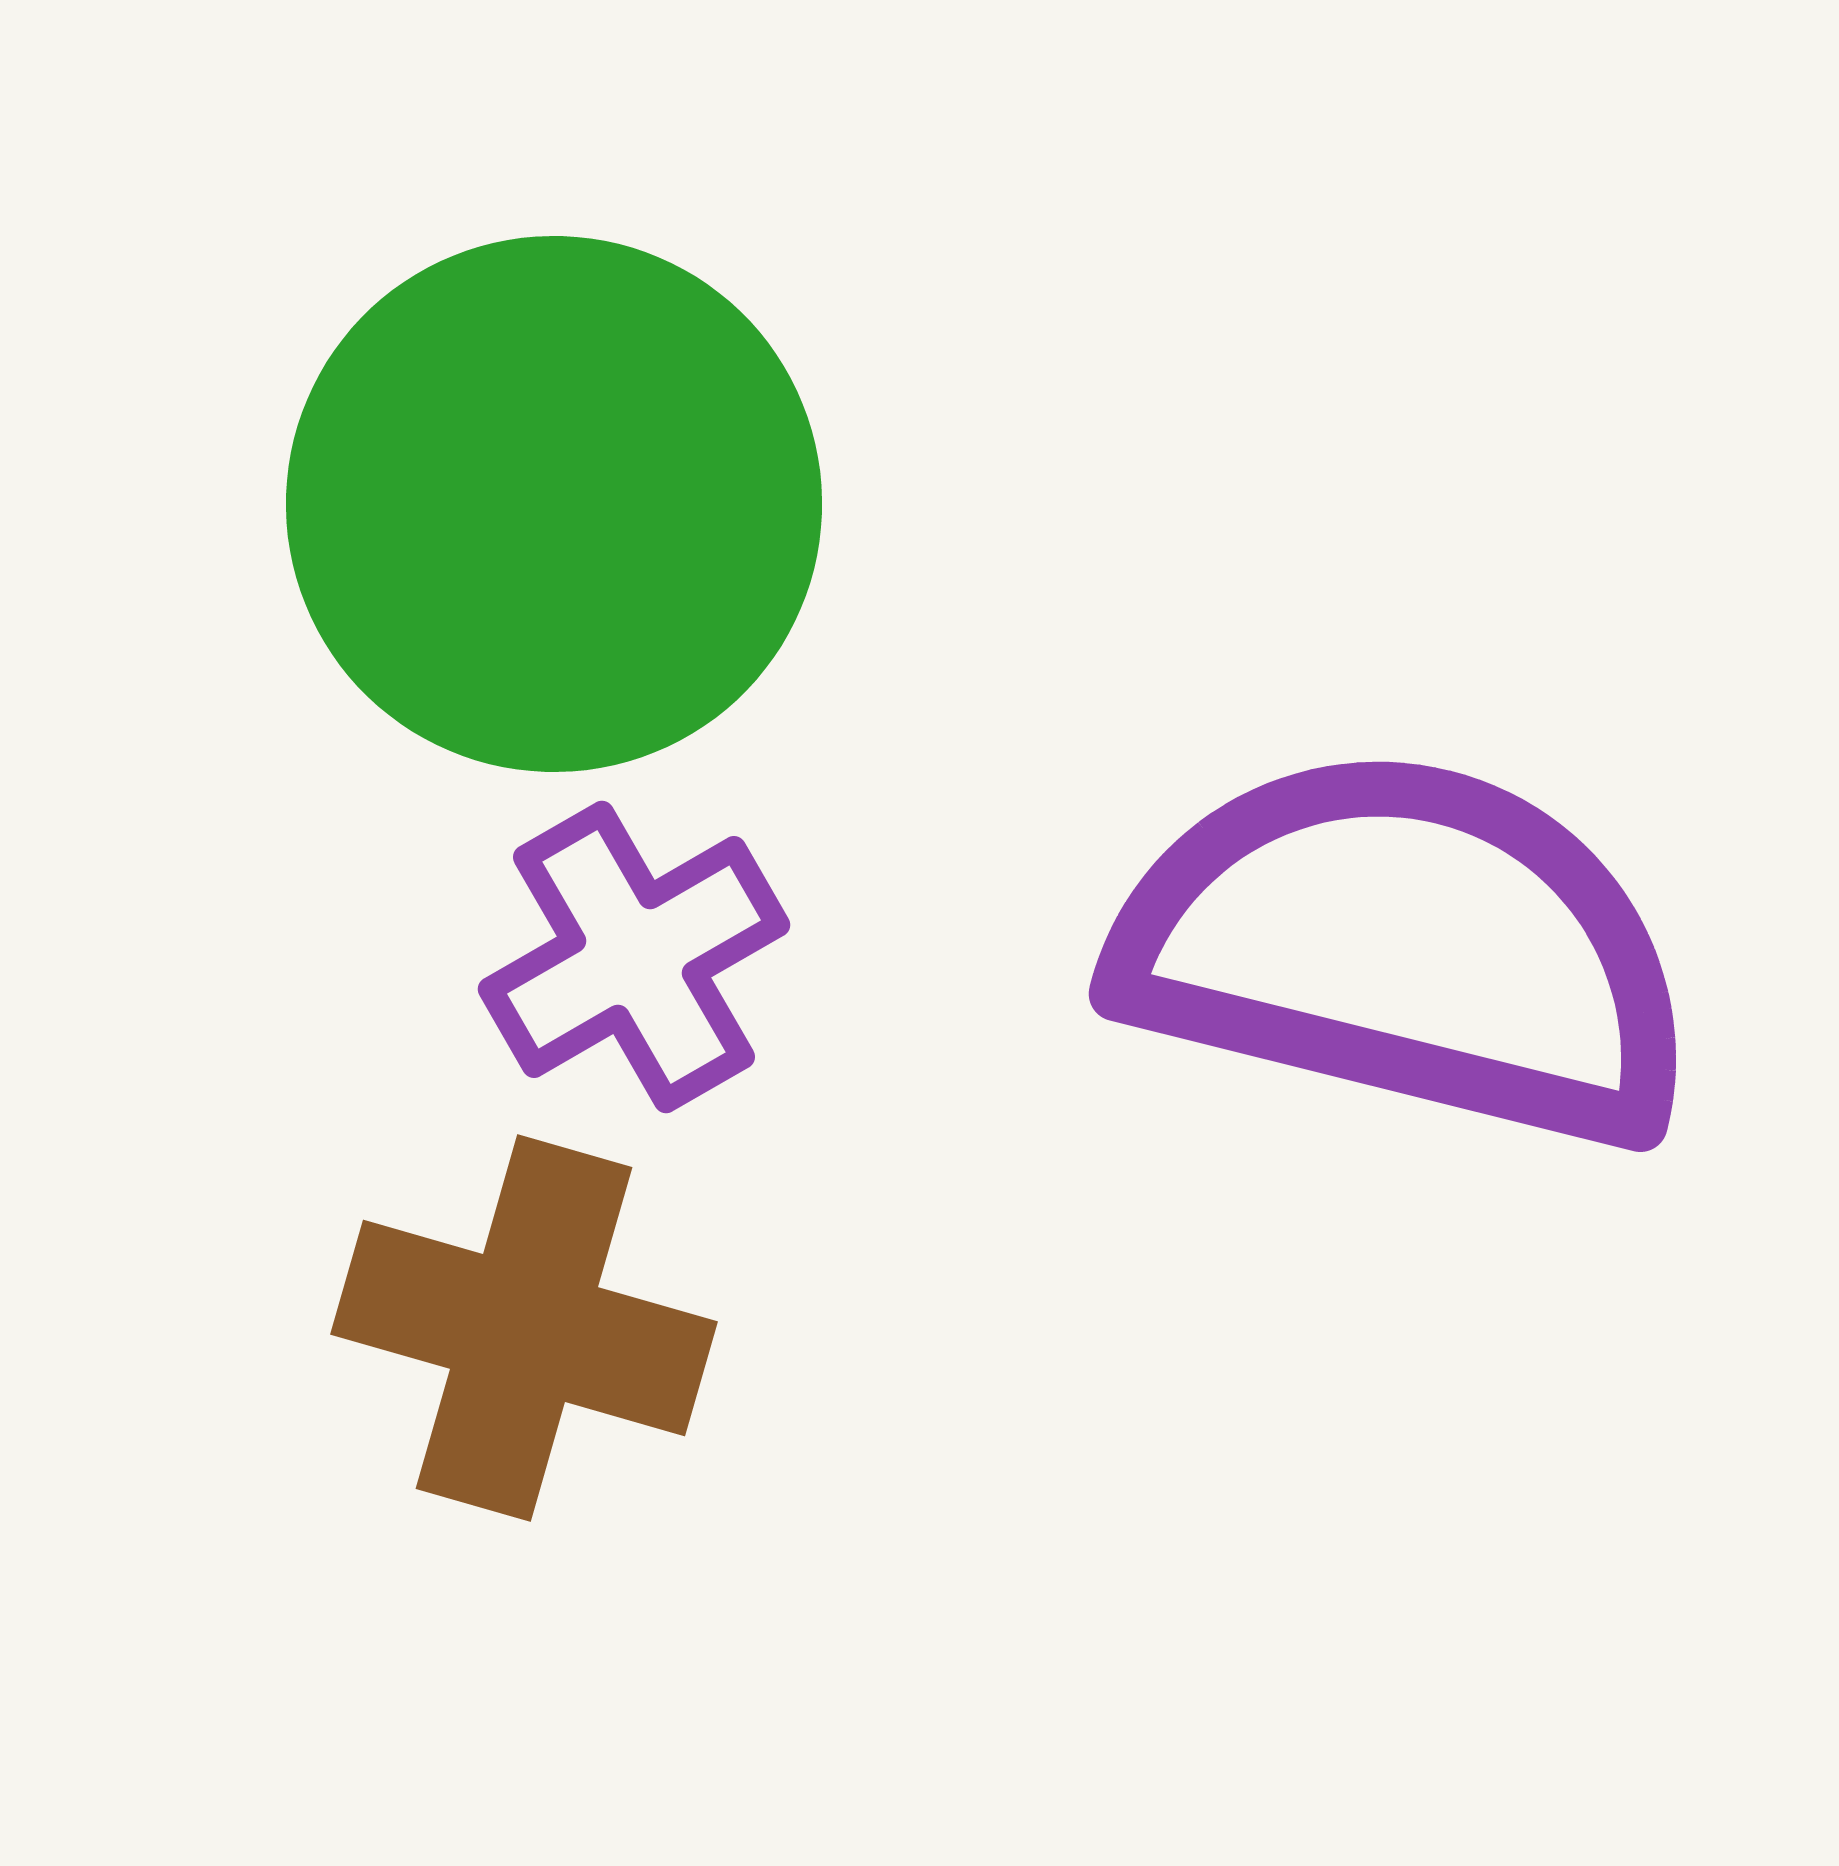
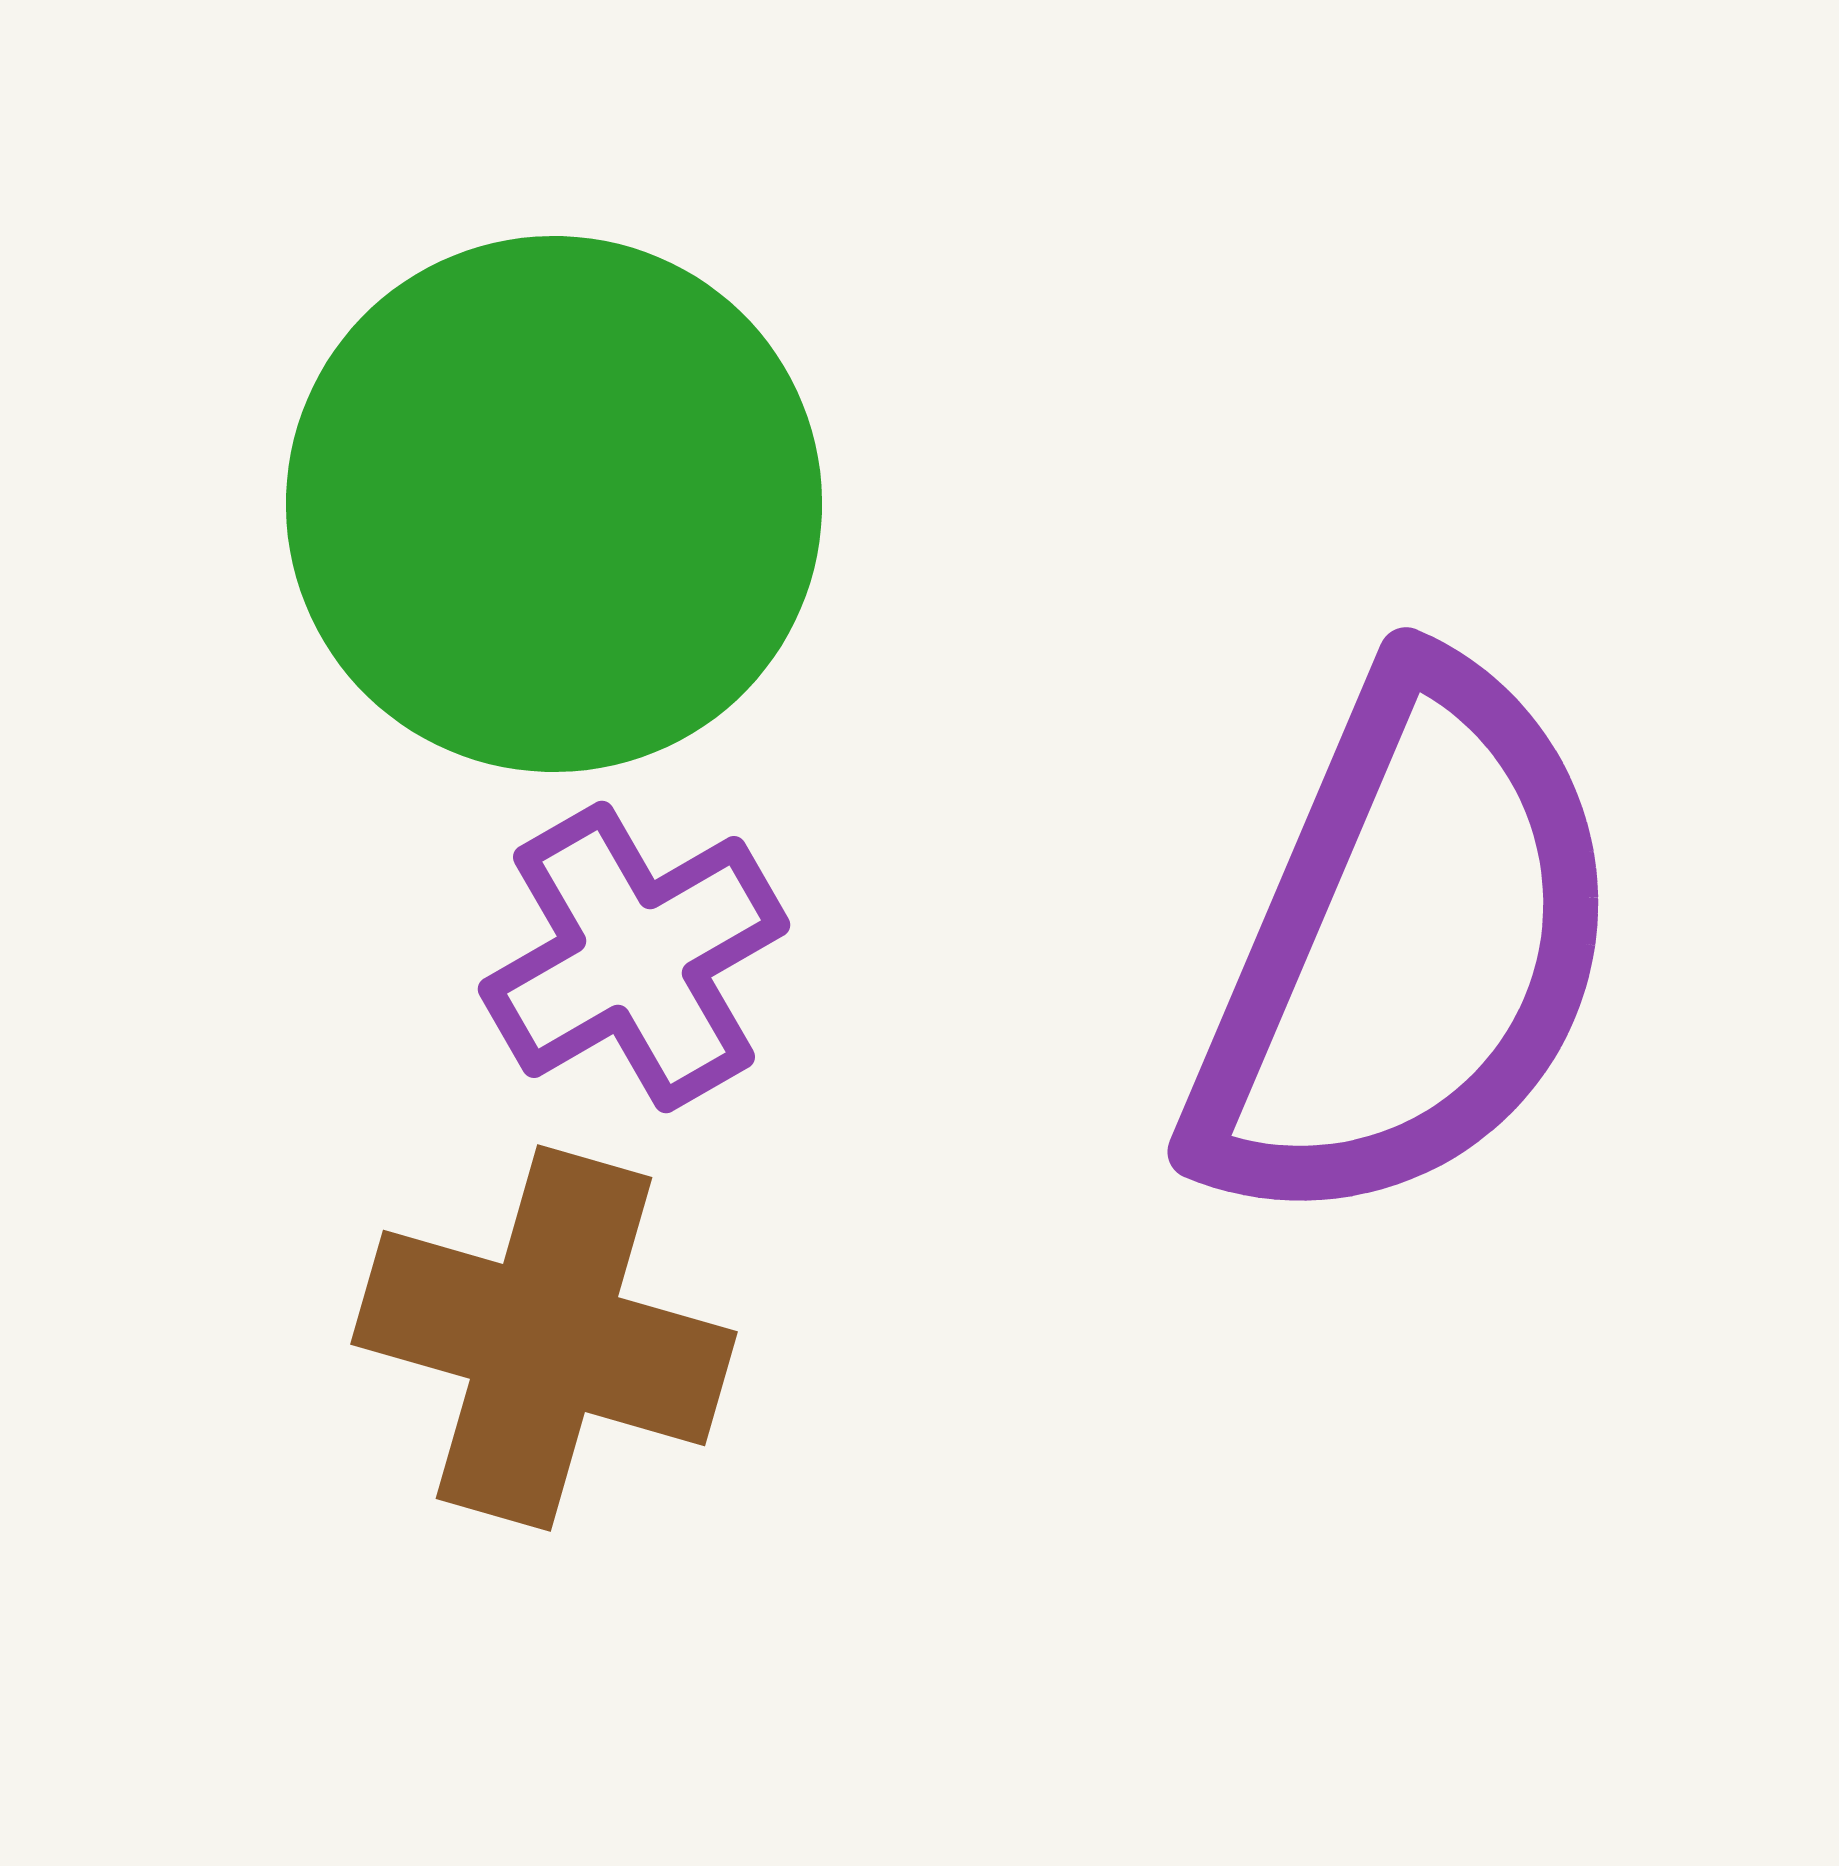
purple semicircle: rotated 99 degrees clockwise
brown cross: moved 20 px right, 10 px down
